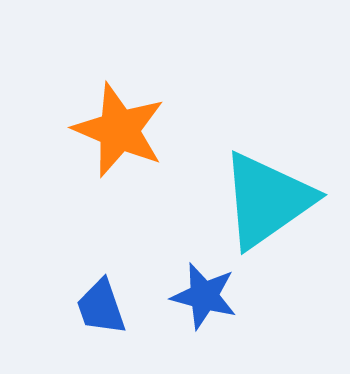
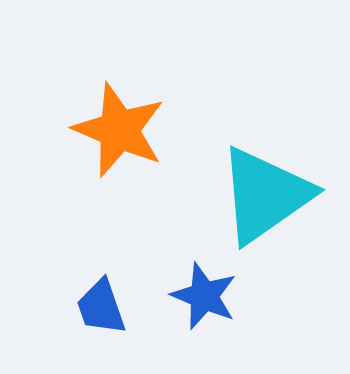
cyan triangle: moved 2 px left, 5 px up
blue star: rotated 8 degrees clockwise
